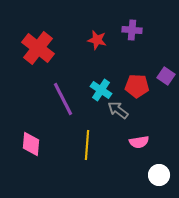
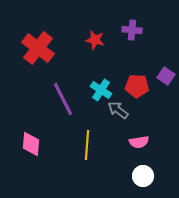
red star: moved 2 px left
white circle: moved 16 px left, 1 px down
